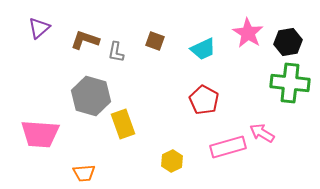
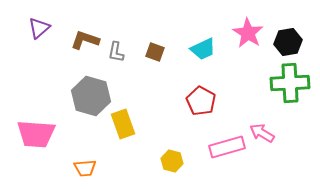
brown square: moved 11 px down
green cross: rotated 9 degrees counterclockwise
red pentagon: moved 3 px left, 1 px down
pink trapezoid: moved 4 px left
pink rectangle: moved 1 px left
yellow hexagon: rotated 20 degrees counterclockwise
orange trapezoid: moved 1 px right, 5 px up
